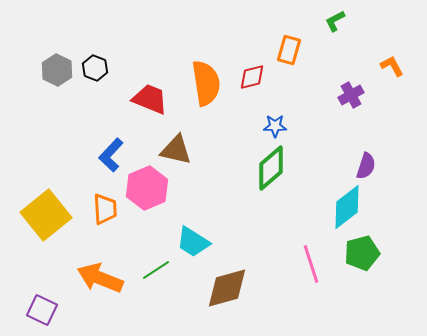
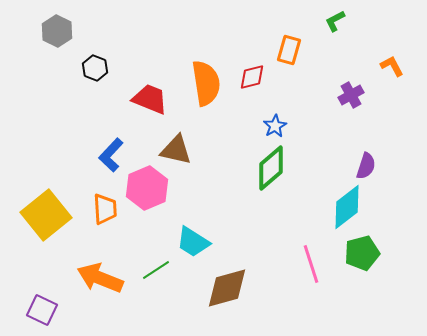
gray hexagon: moved 39 px up
blue star: rotated 30 degrees counterclockwise
